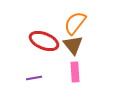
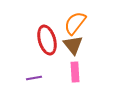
red ellipse: moved 3 px right, 1 px up; rotated 52 degrees clockwise
